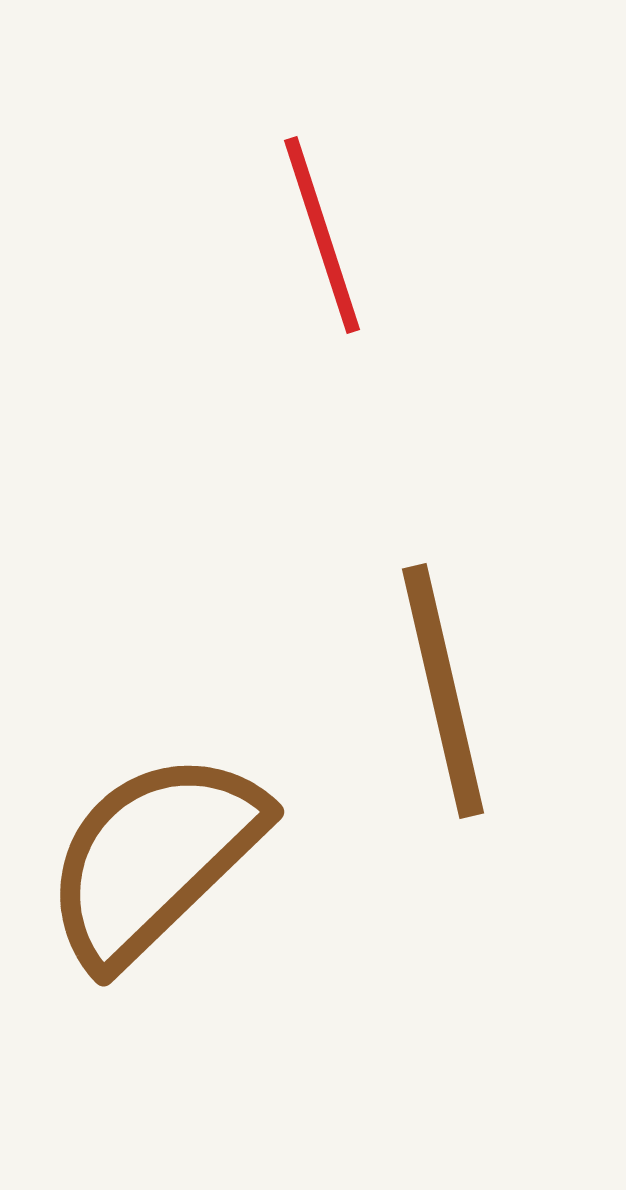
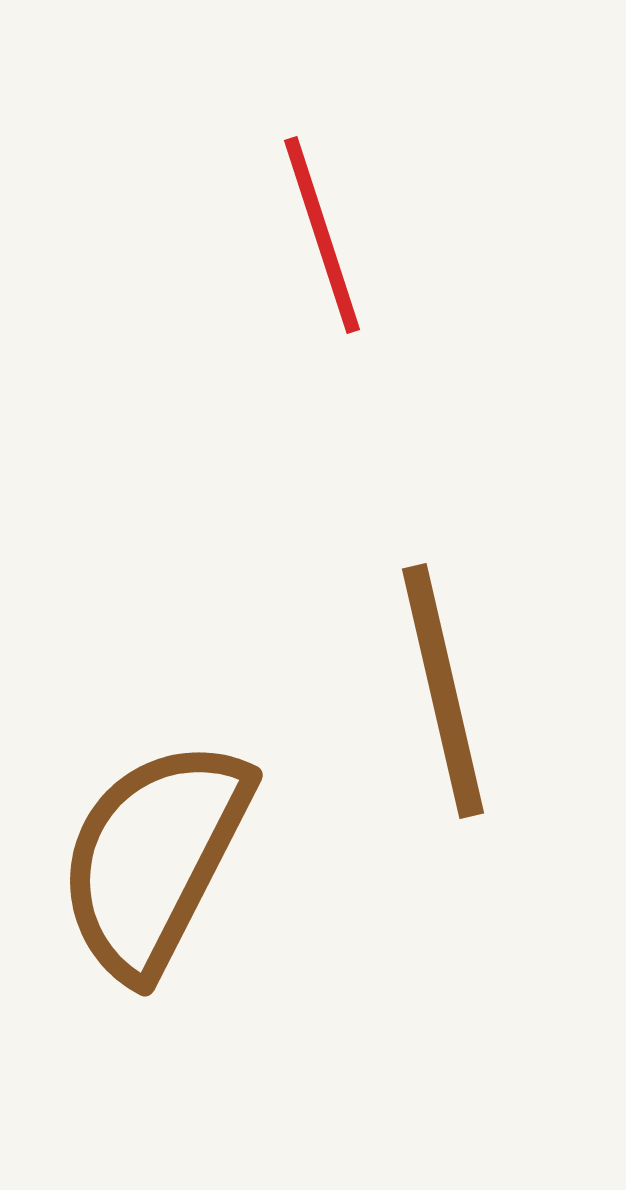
brown semicircle: rotated 19 degrees counterclockwise
